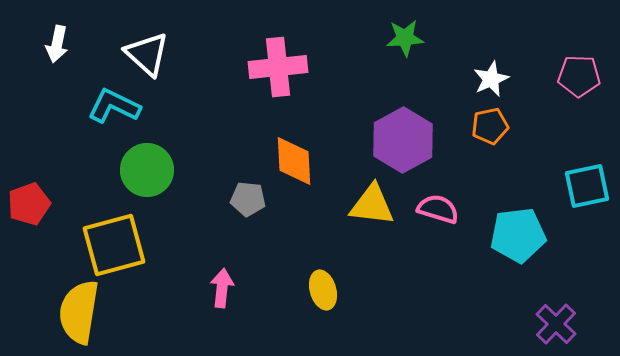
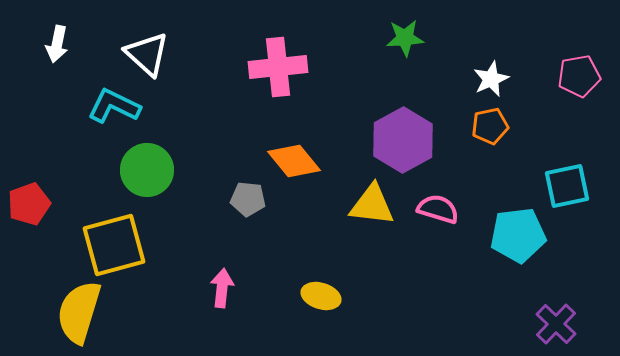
pink pentagon: rotated 12 degrees counterclockwise
orange diamond: rotated 36 degrees counterclockwise
cyan square: moved 20 px left
yellow ellipse: moved 2 px left, 6 px down; rotated 57 degrees counterclockwise
yellow semicircle: rotated 8 degrees clockwise
